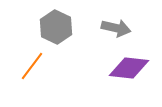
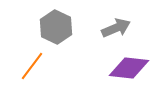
gray arrow: rotated 36 degrees counterclockwise
